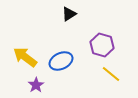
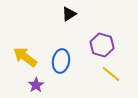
blue ellipse: rotated 55 degrees counterclockwise
